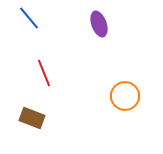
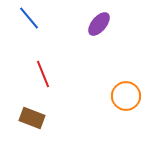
purple ellipse: rotated 60 degrees clockwise
red line: moved 1 px left, 1 px down
orange circle: moved 1 px right
